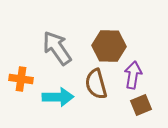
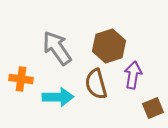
brown hexagon: rotated 20 degrees counterclockwise
brown square: moved 12 px right, 3 px down
